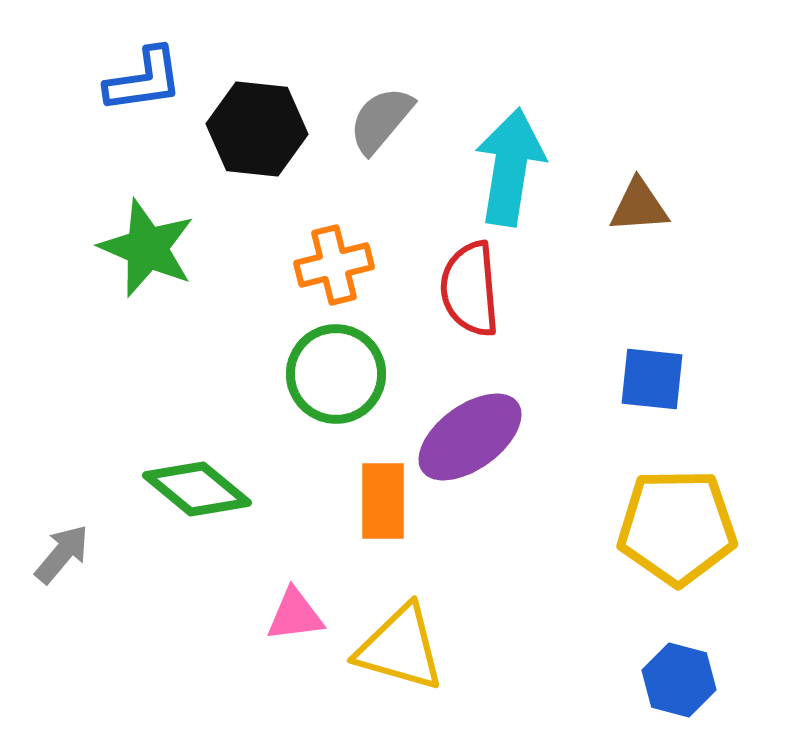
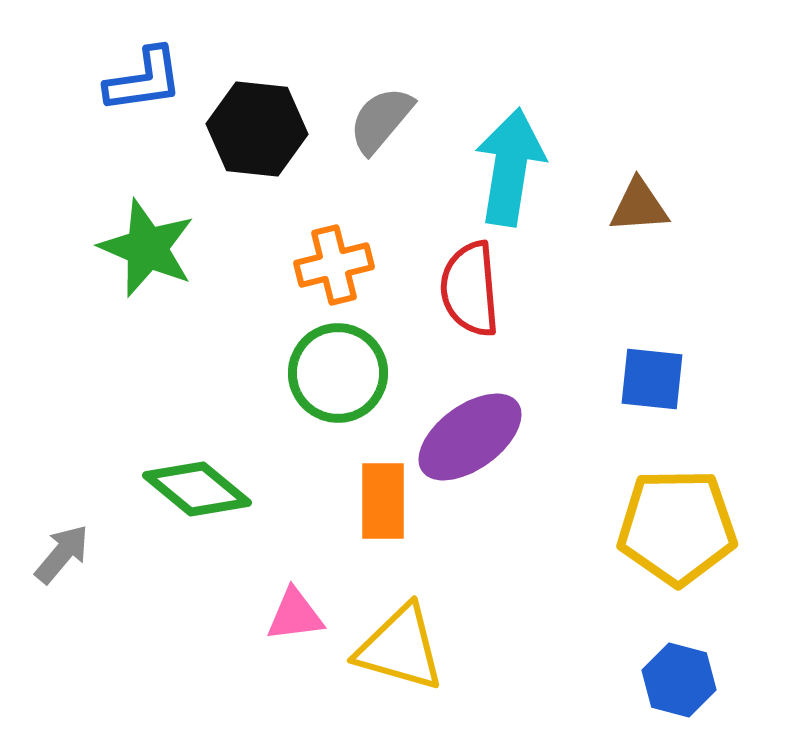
green circle: moved 2 px right, 1 px up
